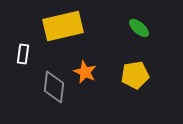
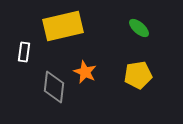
white rectangle: moved 1 px right, 2 px up
yellow pentagon: moved 3 px right
